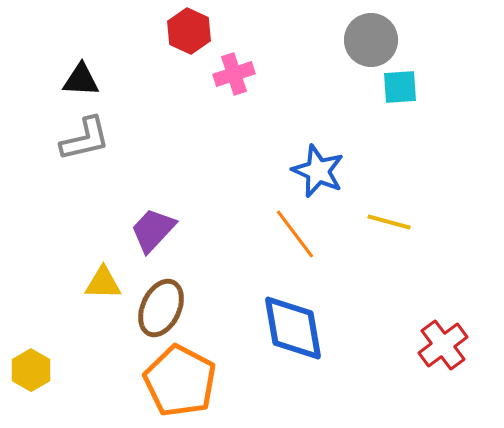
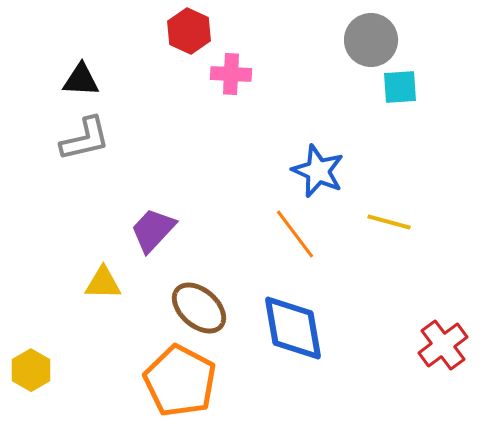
pink cross: moved 3 px left; rotated 21 degrees clockwise
brown ellipse: moved 38 px right; rotated 74 degrees counterclockwise
